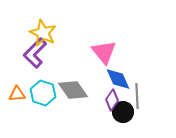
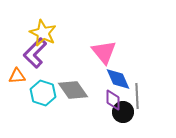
orange triangle: moved 18 px up
purple diamond: moved 1 px right; rotated 35 degrees counterclockwise
